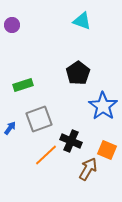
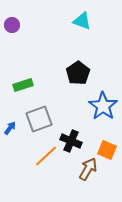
orange line: moved 1 px down
